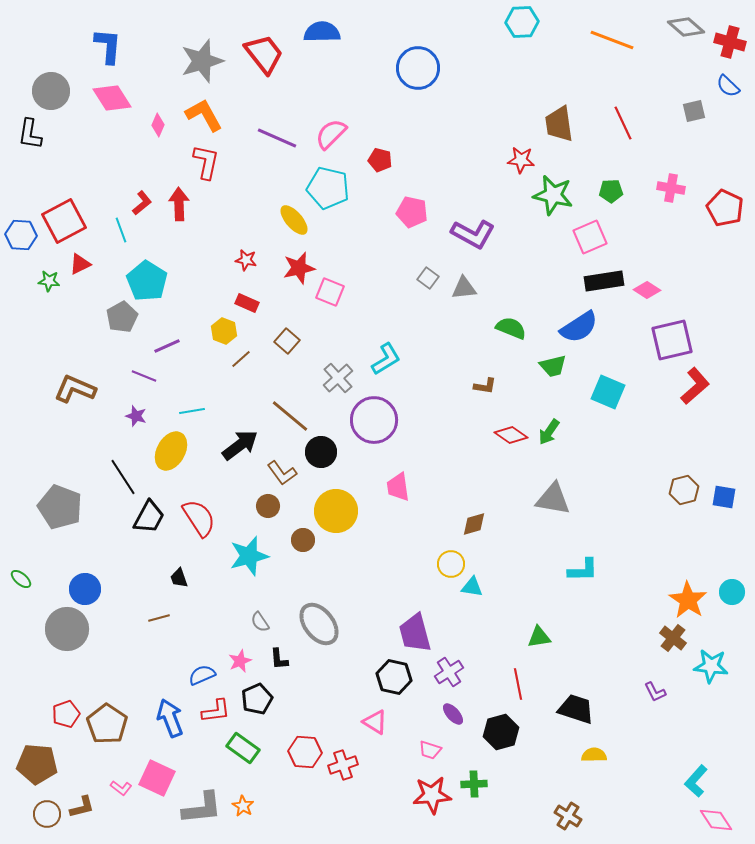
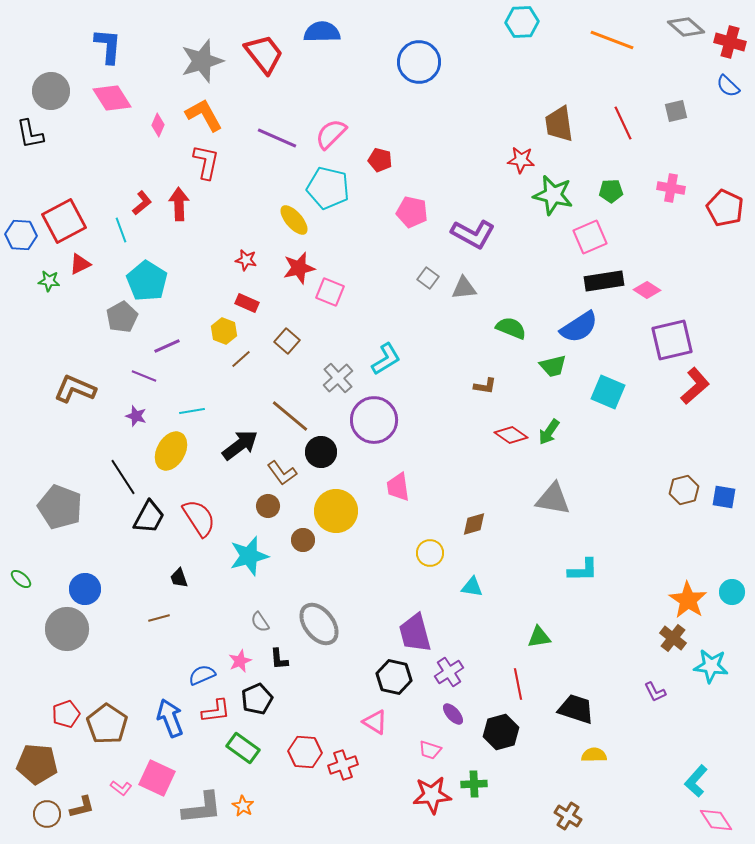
blue circle at (418, 68): moved 1 px right, 6 px up
gray square at (694, 111): moved 18 px left
black L-shape at (30, 134): rotated 20 degrees counterclockwise
yellow circle at (451, 564): moved 21 px left, 11 px up
